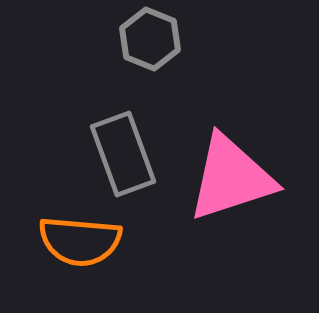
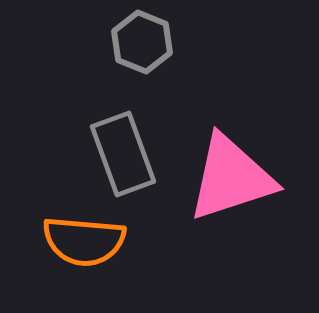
gray hexagon: moved 8 px left, 3 px down
orange semicircle: moved 4 px right
